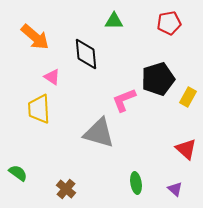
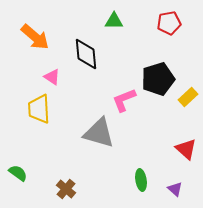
yellow rectangle: rotated 18 degrees clockwise
green ellipse: moved 5 px right, 3 px up
